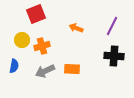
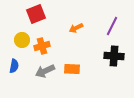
orange arrow: rotated 48 degrees counterclockwise
